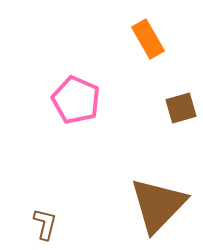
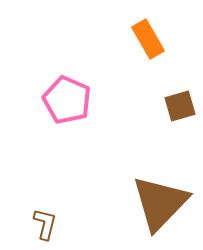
pink pentagon: moved 9 px left
brown square: moved 1 px left, 2 px up
brown triangle: moved 2 px right, 2 px up
